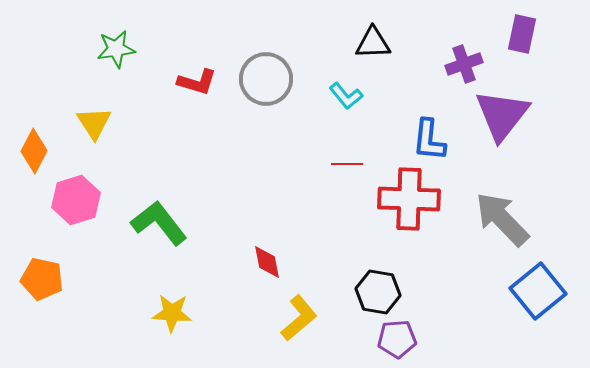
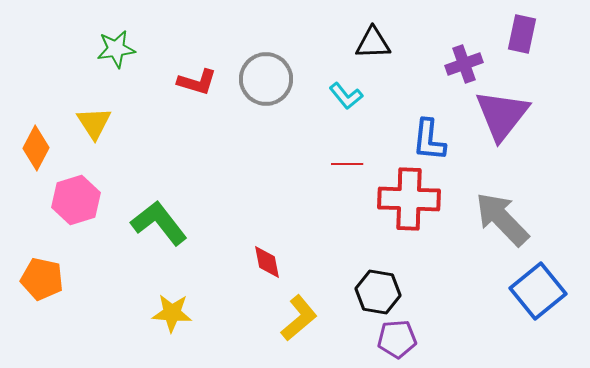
orange diamond: moved 2 px right, 3 px up
